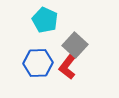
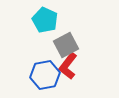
gray square: moved 9 px left; rotated 20 degrees clockwise
blue hexagon: moved 7 px right, 12 px down; rotated 8 degrees counterclockwise
